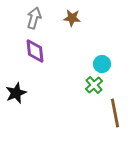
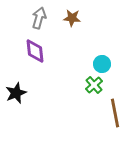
gray arrow: moved 5 px right
